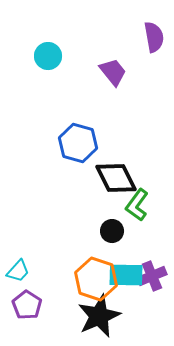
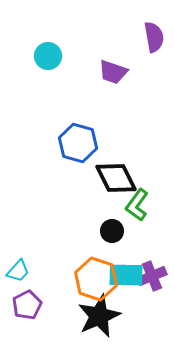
purple trapezoid: rotated 148 degrees clockwise
purple pentagon: rotated 12 degrees clockwise
